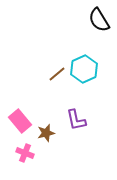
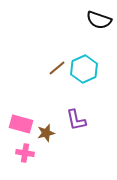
black semicircle: rotated 40 degrees counterclockwise
brown line: moved 6 px up
pink rectangle: moved 1 px right, 3 px down; rotated 35 degrees counterclockwise
pink cross: rotated 12 degrees counterclockwise
